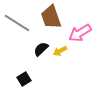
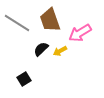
brown trapezoid: moved 1 px left, 3 px down
